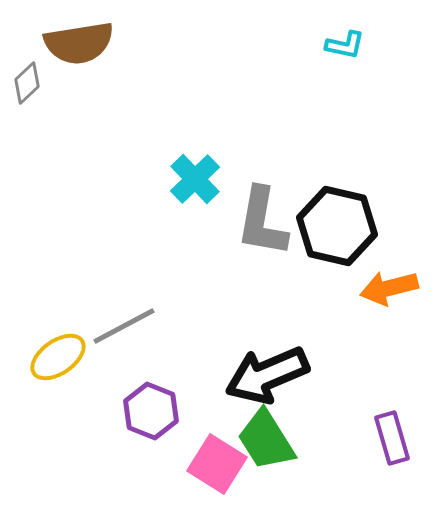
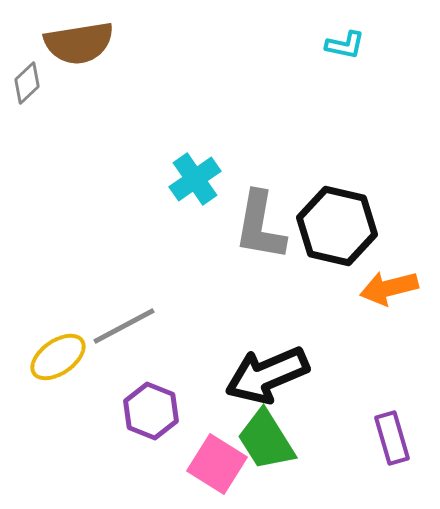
cyan cross: rotated 9 degrees clockwise
gray L-shape: moved 2 px left, 4 px down
